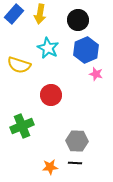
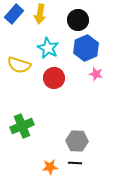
blue hexagon: moved 2 px up
red circle: moved 3 px right, 17 px up
